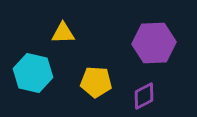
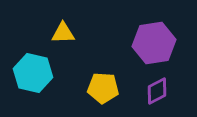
purple hexagon: rotated 6 degrees counterclockwise
yellow pentagon: moved 7 px right, 6 px down
purple diamond: moved 13 px right, 5 px up
